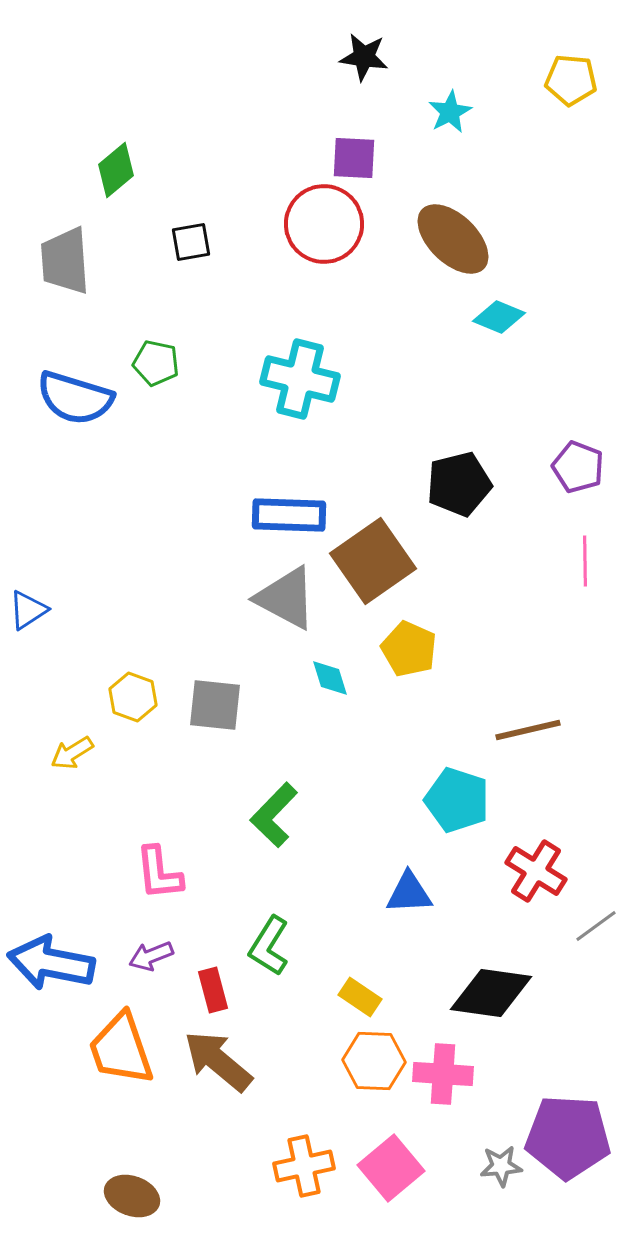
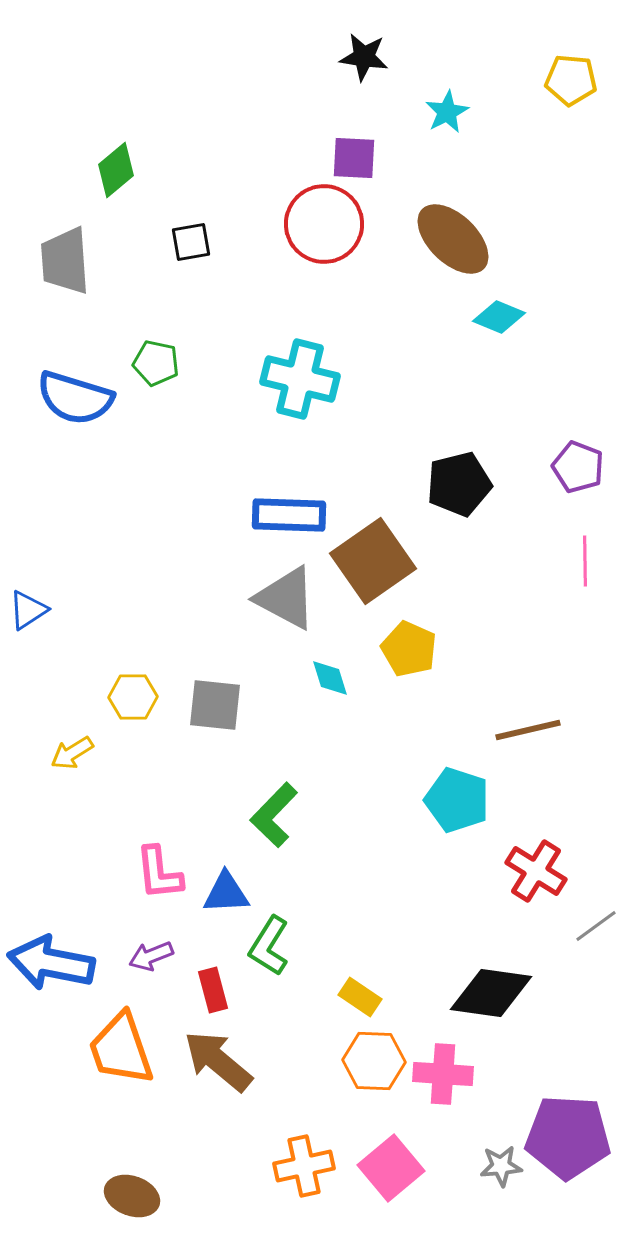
cyan star at (450, 112): moved 3 px left
yellow hexagon at (133, 697): rotated 21 degrees counterclockwise
blue triangle at (409, 893): moved 183 px left
